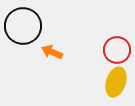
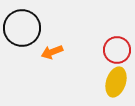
black circle: moved 1 px left, 2 px down
orange arrow: rotated 45 degrees counterclockwise
